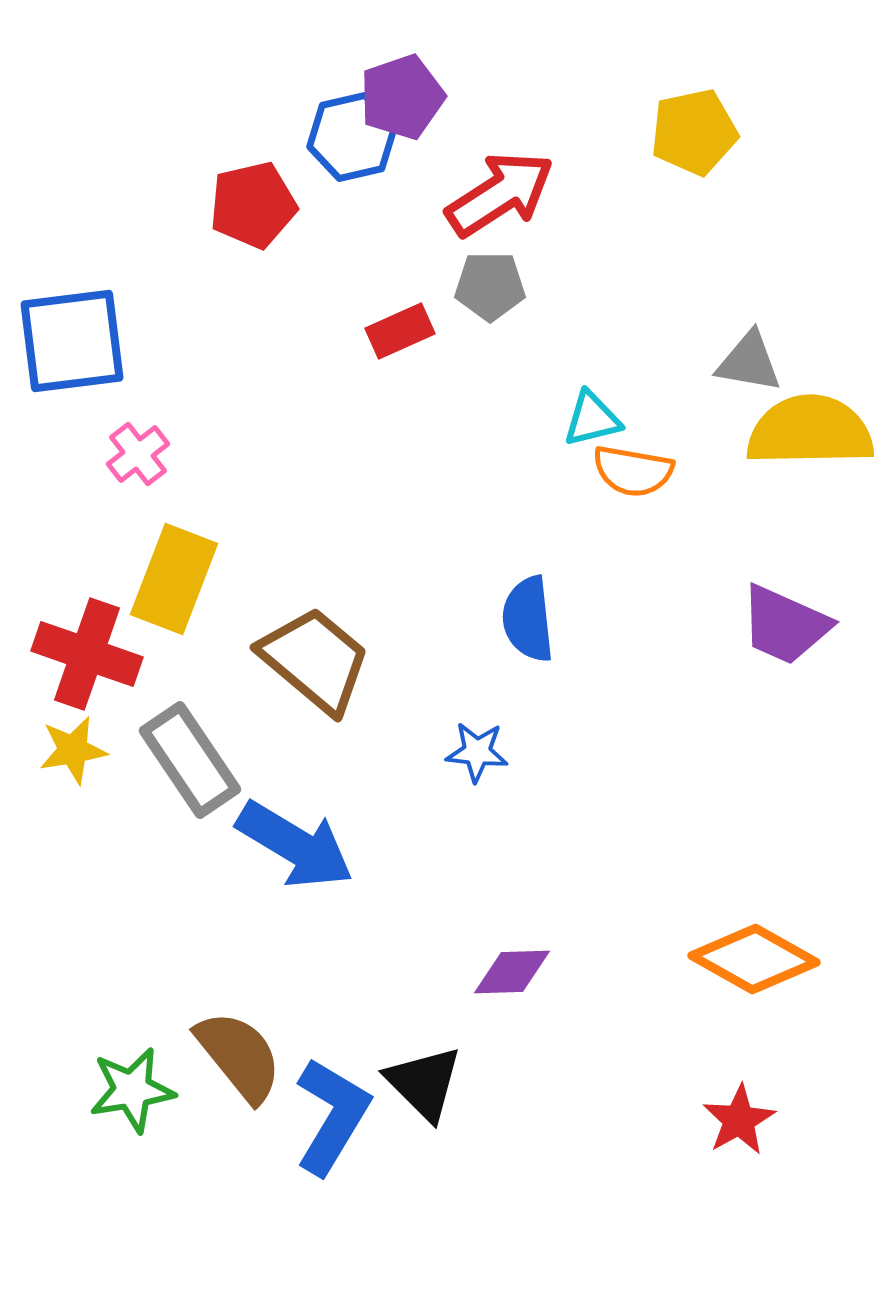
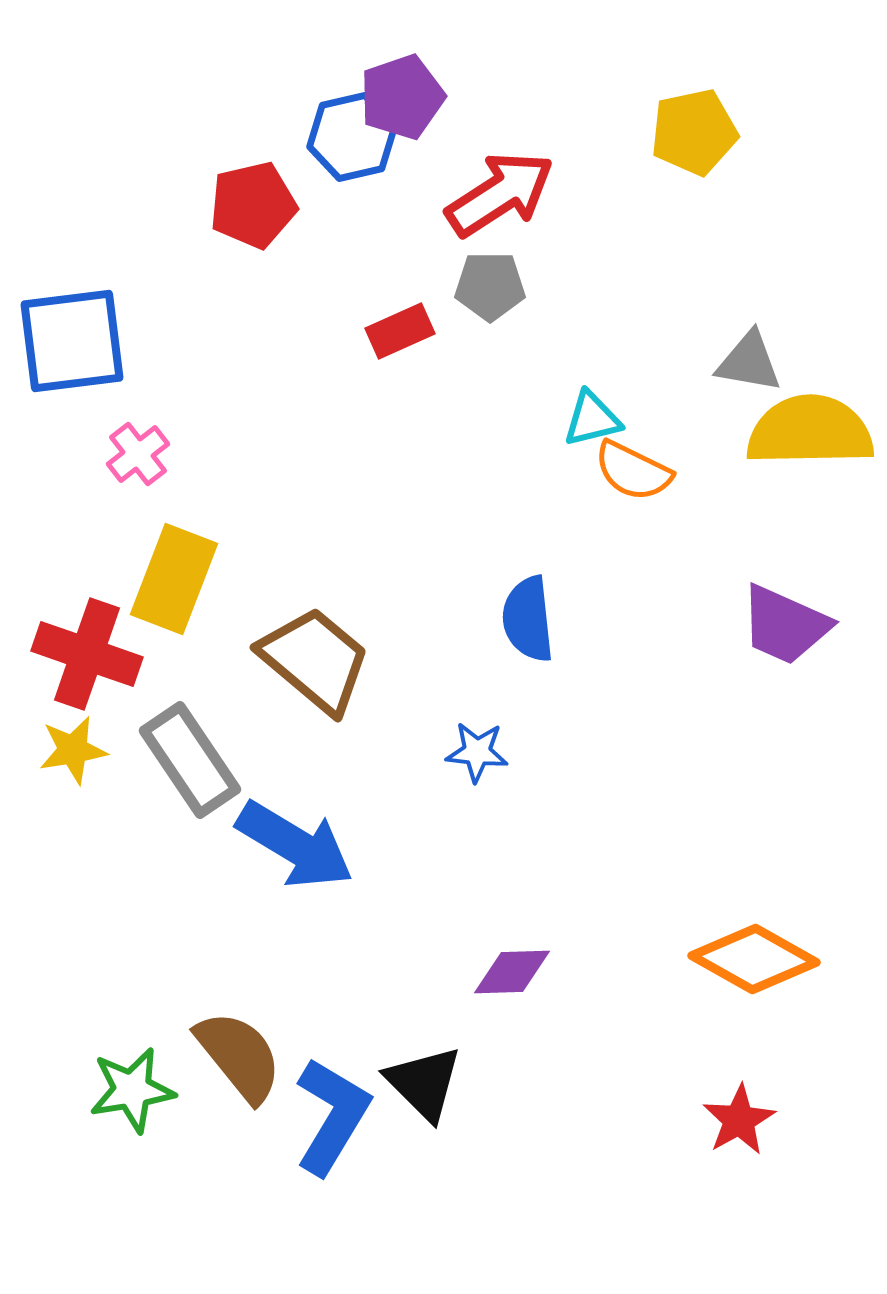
orange semicircle: rotated 16 degrees clockwise
